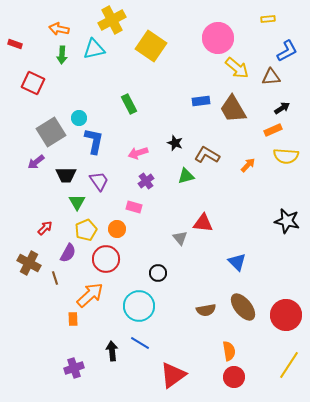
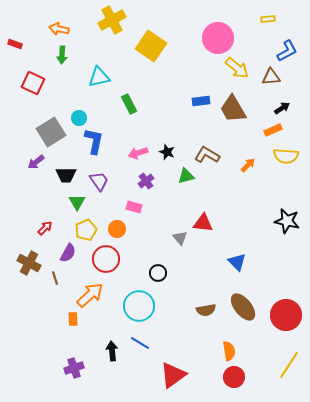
cyan triangle at (94, 49): moved 5 px right, 28 px down
black star at (175, 143): moved 8 px left, 9 px down
